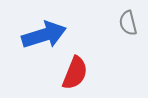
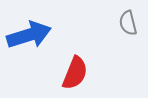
blue arrow: moved 15 px left
